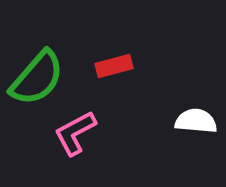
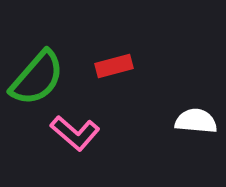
pink L-shape: rotated 111 degrees counterclockwise
